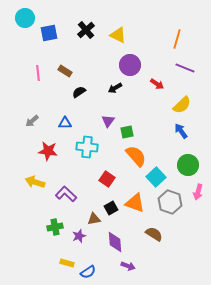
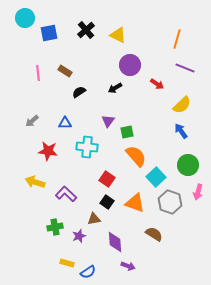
black square: moved 4 px left, 6 px up; rotated 24 degrees counterclockwise
